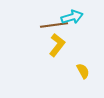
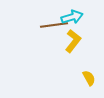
yellow L-shape: moved 16 px right, 4 px up
yellow semicircle: moved 6 px right, 7 px down
